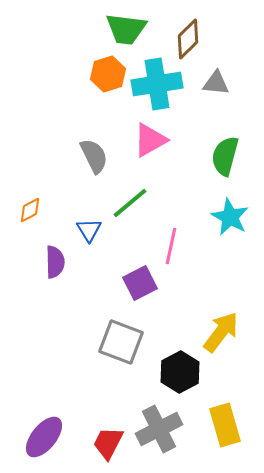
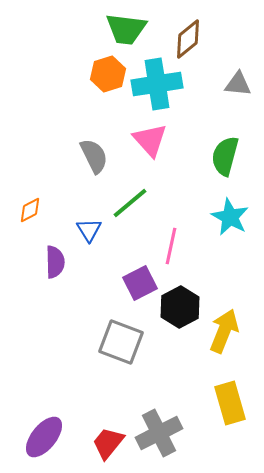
brown diamond: rotated 6 degrees clockwise
gray triangle: moved 22 px right, 1 px down
pink triangle: rotated 42 degrees counterclockwise
yellow arrow: moved 3 px right, 1 px up; rotated 15 degrees counterclockwise
black hexagon: moved 65 px up
yellow rectangle: moved 5 px right, 22 px up
gray cross: moved 4 px down
red trapezoid: rotated 12 degrees clockwise
